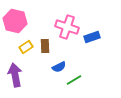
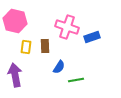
yellow rectangle: rotated 48 degrees counterclockwise
blue semicircle: rotated 32 degrees counterclockwise
green line: moved 2 px right; rotated 21 degrees clockwise
